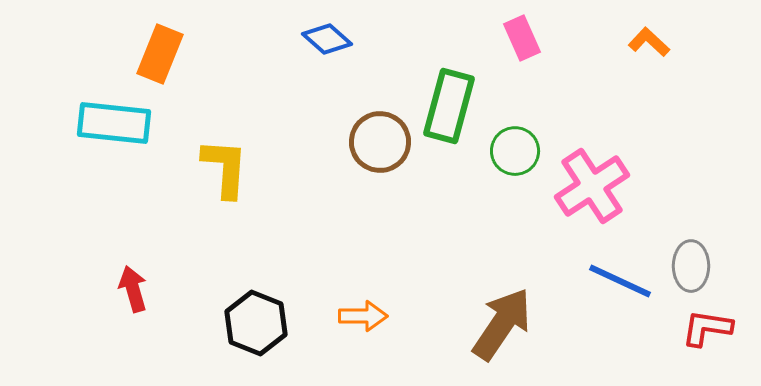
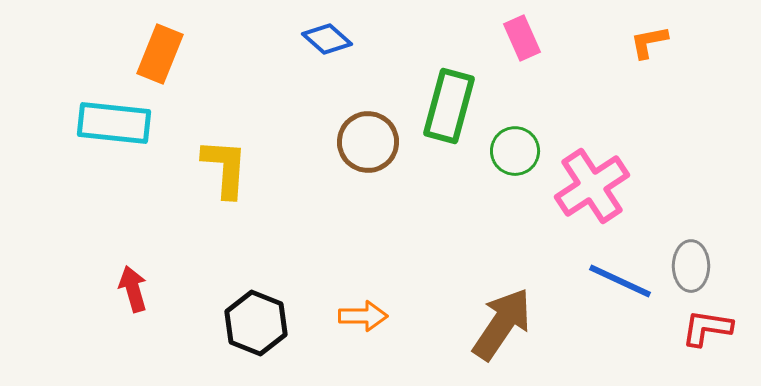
orange L-shape: rotated 54 degrees counterclockwise
brown circle: moved 12 px left
